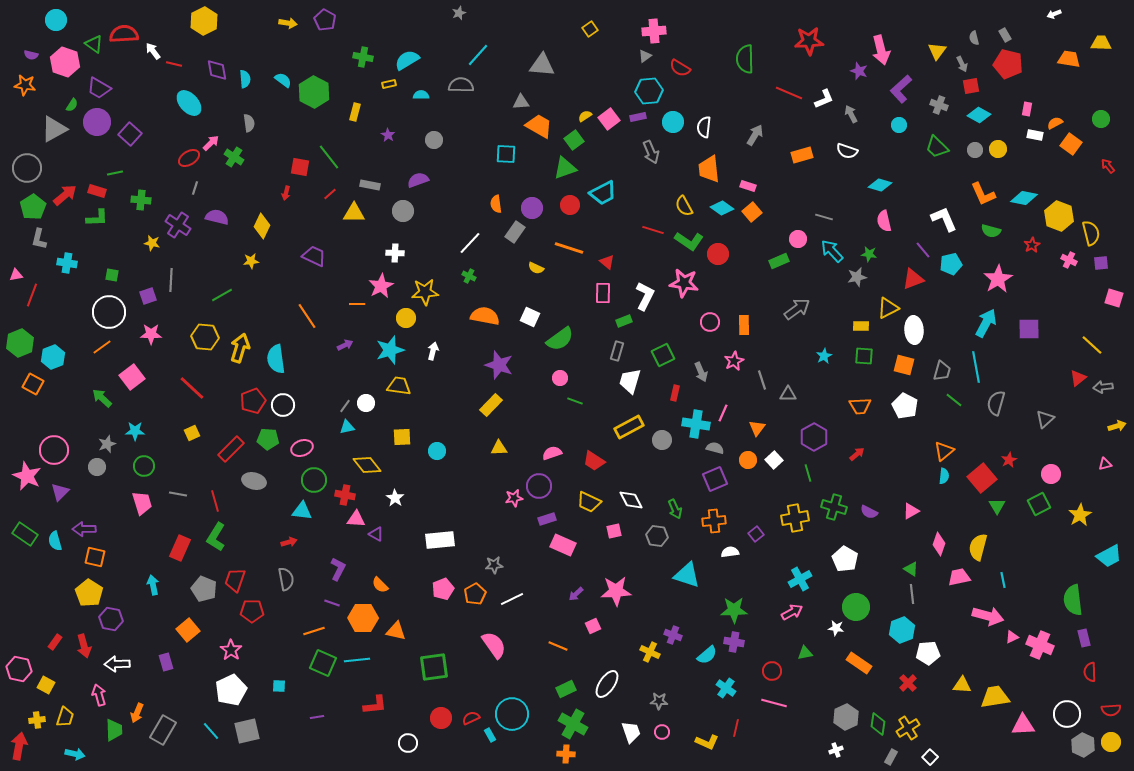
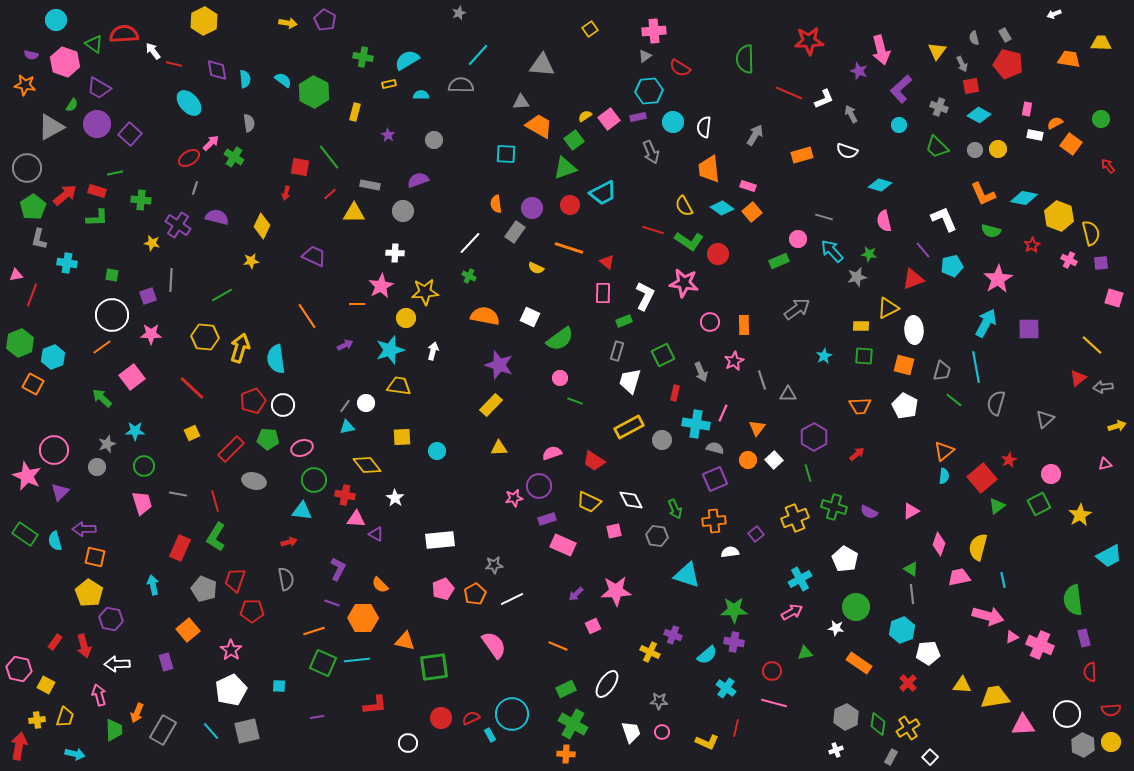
gray cross at (939, 105): moved 2 px down
purple circle at (97, 122): moved 2 px down
gray triangle at (54, 129): moved 3 px left, 2 px up
cyan pentagon at (951, 264): moved 1 px right, 2 px down
white circle at (109, 312): moved 3 px right, 3 px down
green triangle at (997, 506): rotated 24 degrees clockwise
yellow cross at (795, 518): rotated 12 degrees counterclockwise
orange triangle at (396, 631): moved 9 px right, 10 px down
